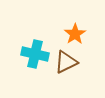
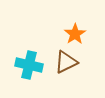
cyan cross: moved 6 px left, 11 px down
